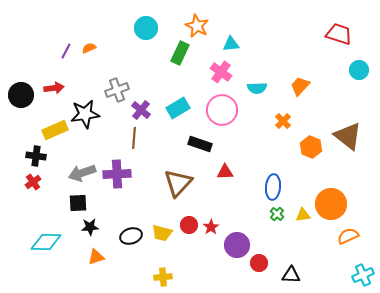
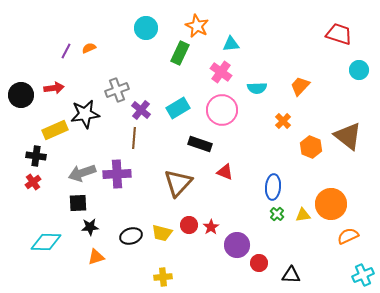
red triangle at (225, 172): rotated 24 degrees clockwise
